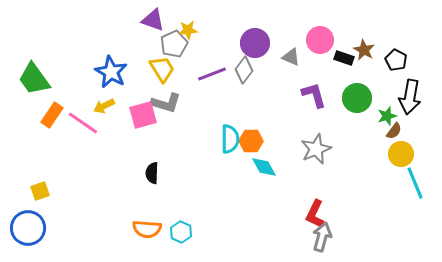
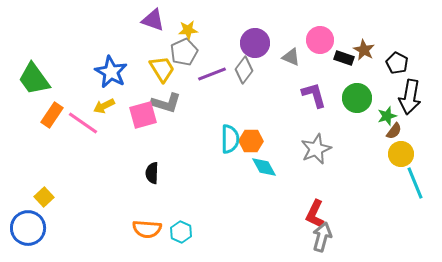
gray pentagon: moved 10 px right, 8 px down
black pentagon: moved 1 px right, 3 px down
yellow square: moved 4 px right, 6 px down; rotated 24 degrees counterclockwise
